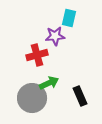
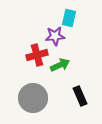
green arrow: moved 11 px right, 18 px up
gray circle: moved 1 px right
